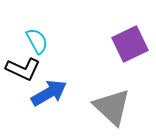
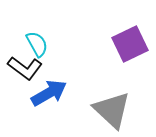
cyan semicircle: moved 3 px down
black L-shape: moved 2 px right, 1 px up; rotated 12 degrees clockwise
gray triangle: moved 3 px down
